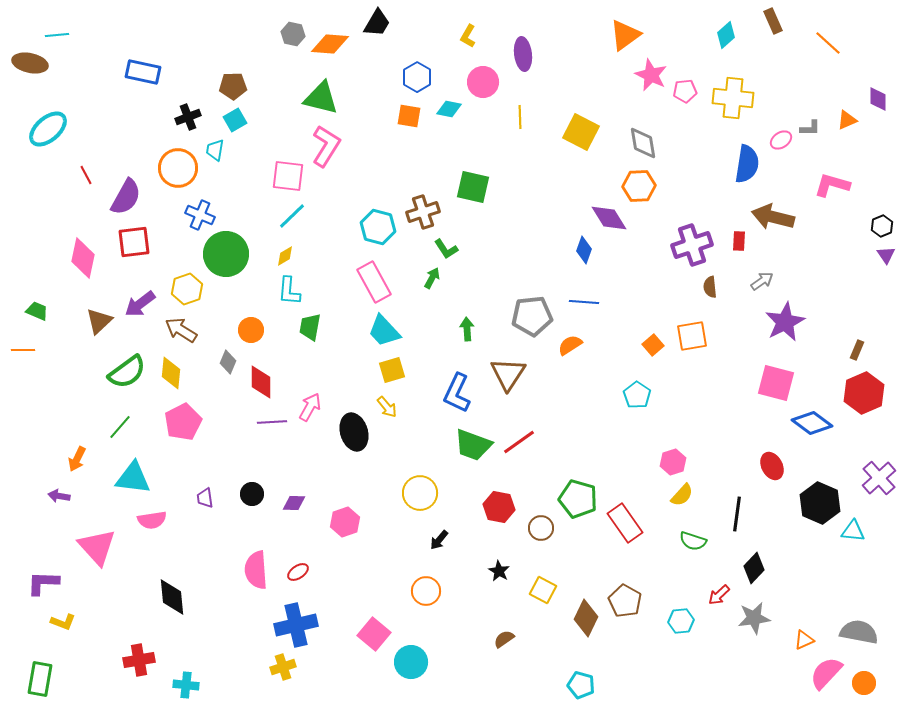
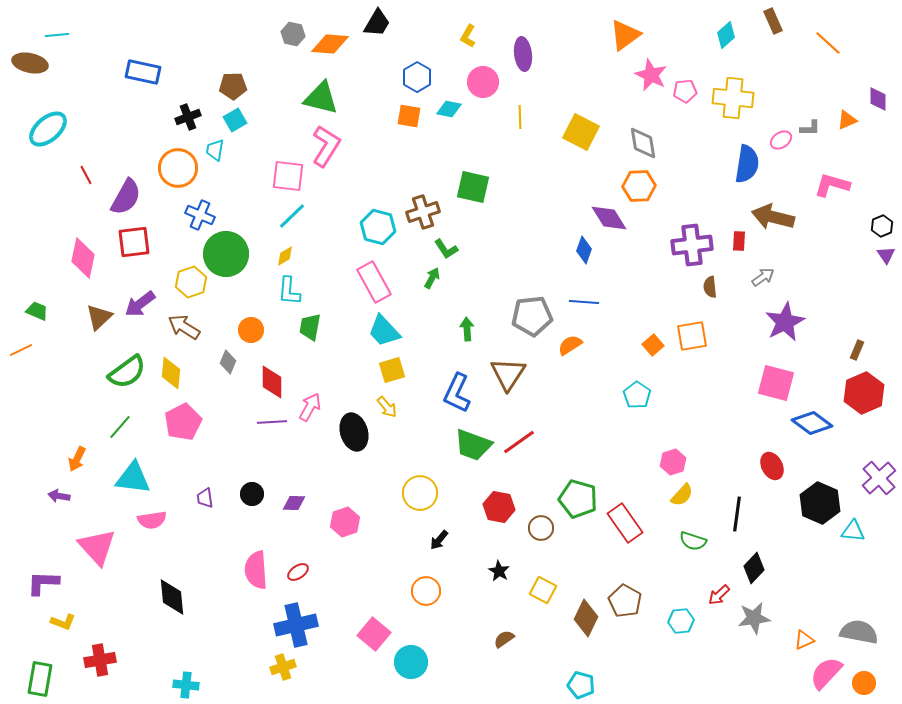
purple cross at (692, 245): rotated 12 degrees clockwise
gray arrow at (762, 281): moved 1 px right, 4 px up
yellow hexagon at (187, 289): moved 4 px right, 7 px up
brown triangle at (99, 321): moved 4 px up
brown arrow at (181, 330): moved 3 px right, 3 px up
orange line at (23, 350): moved 2 px left; rotated 25 degrees counterclockwise
red diamond at (261, 382): moved 11 px right
red cross at (139, 660): moved 39 px left
